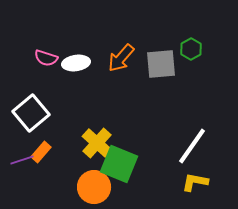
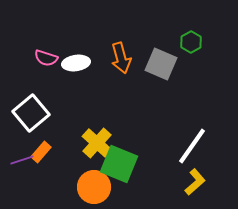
green hexagon: moved 7 px up
orange arrow: rotated 56 degrees counterclockwise
gray square: rotated 28 degrees clockwise
yellow L-shape: rotated 128 degrees clockwise
